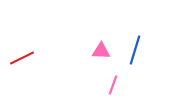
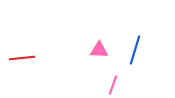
pink triangle: moved 2 px left, 1 px up
red line: rotated 20 degrees clockwise
